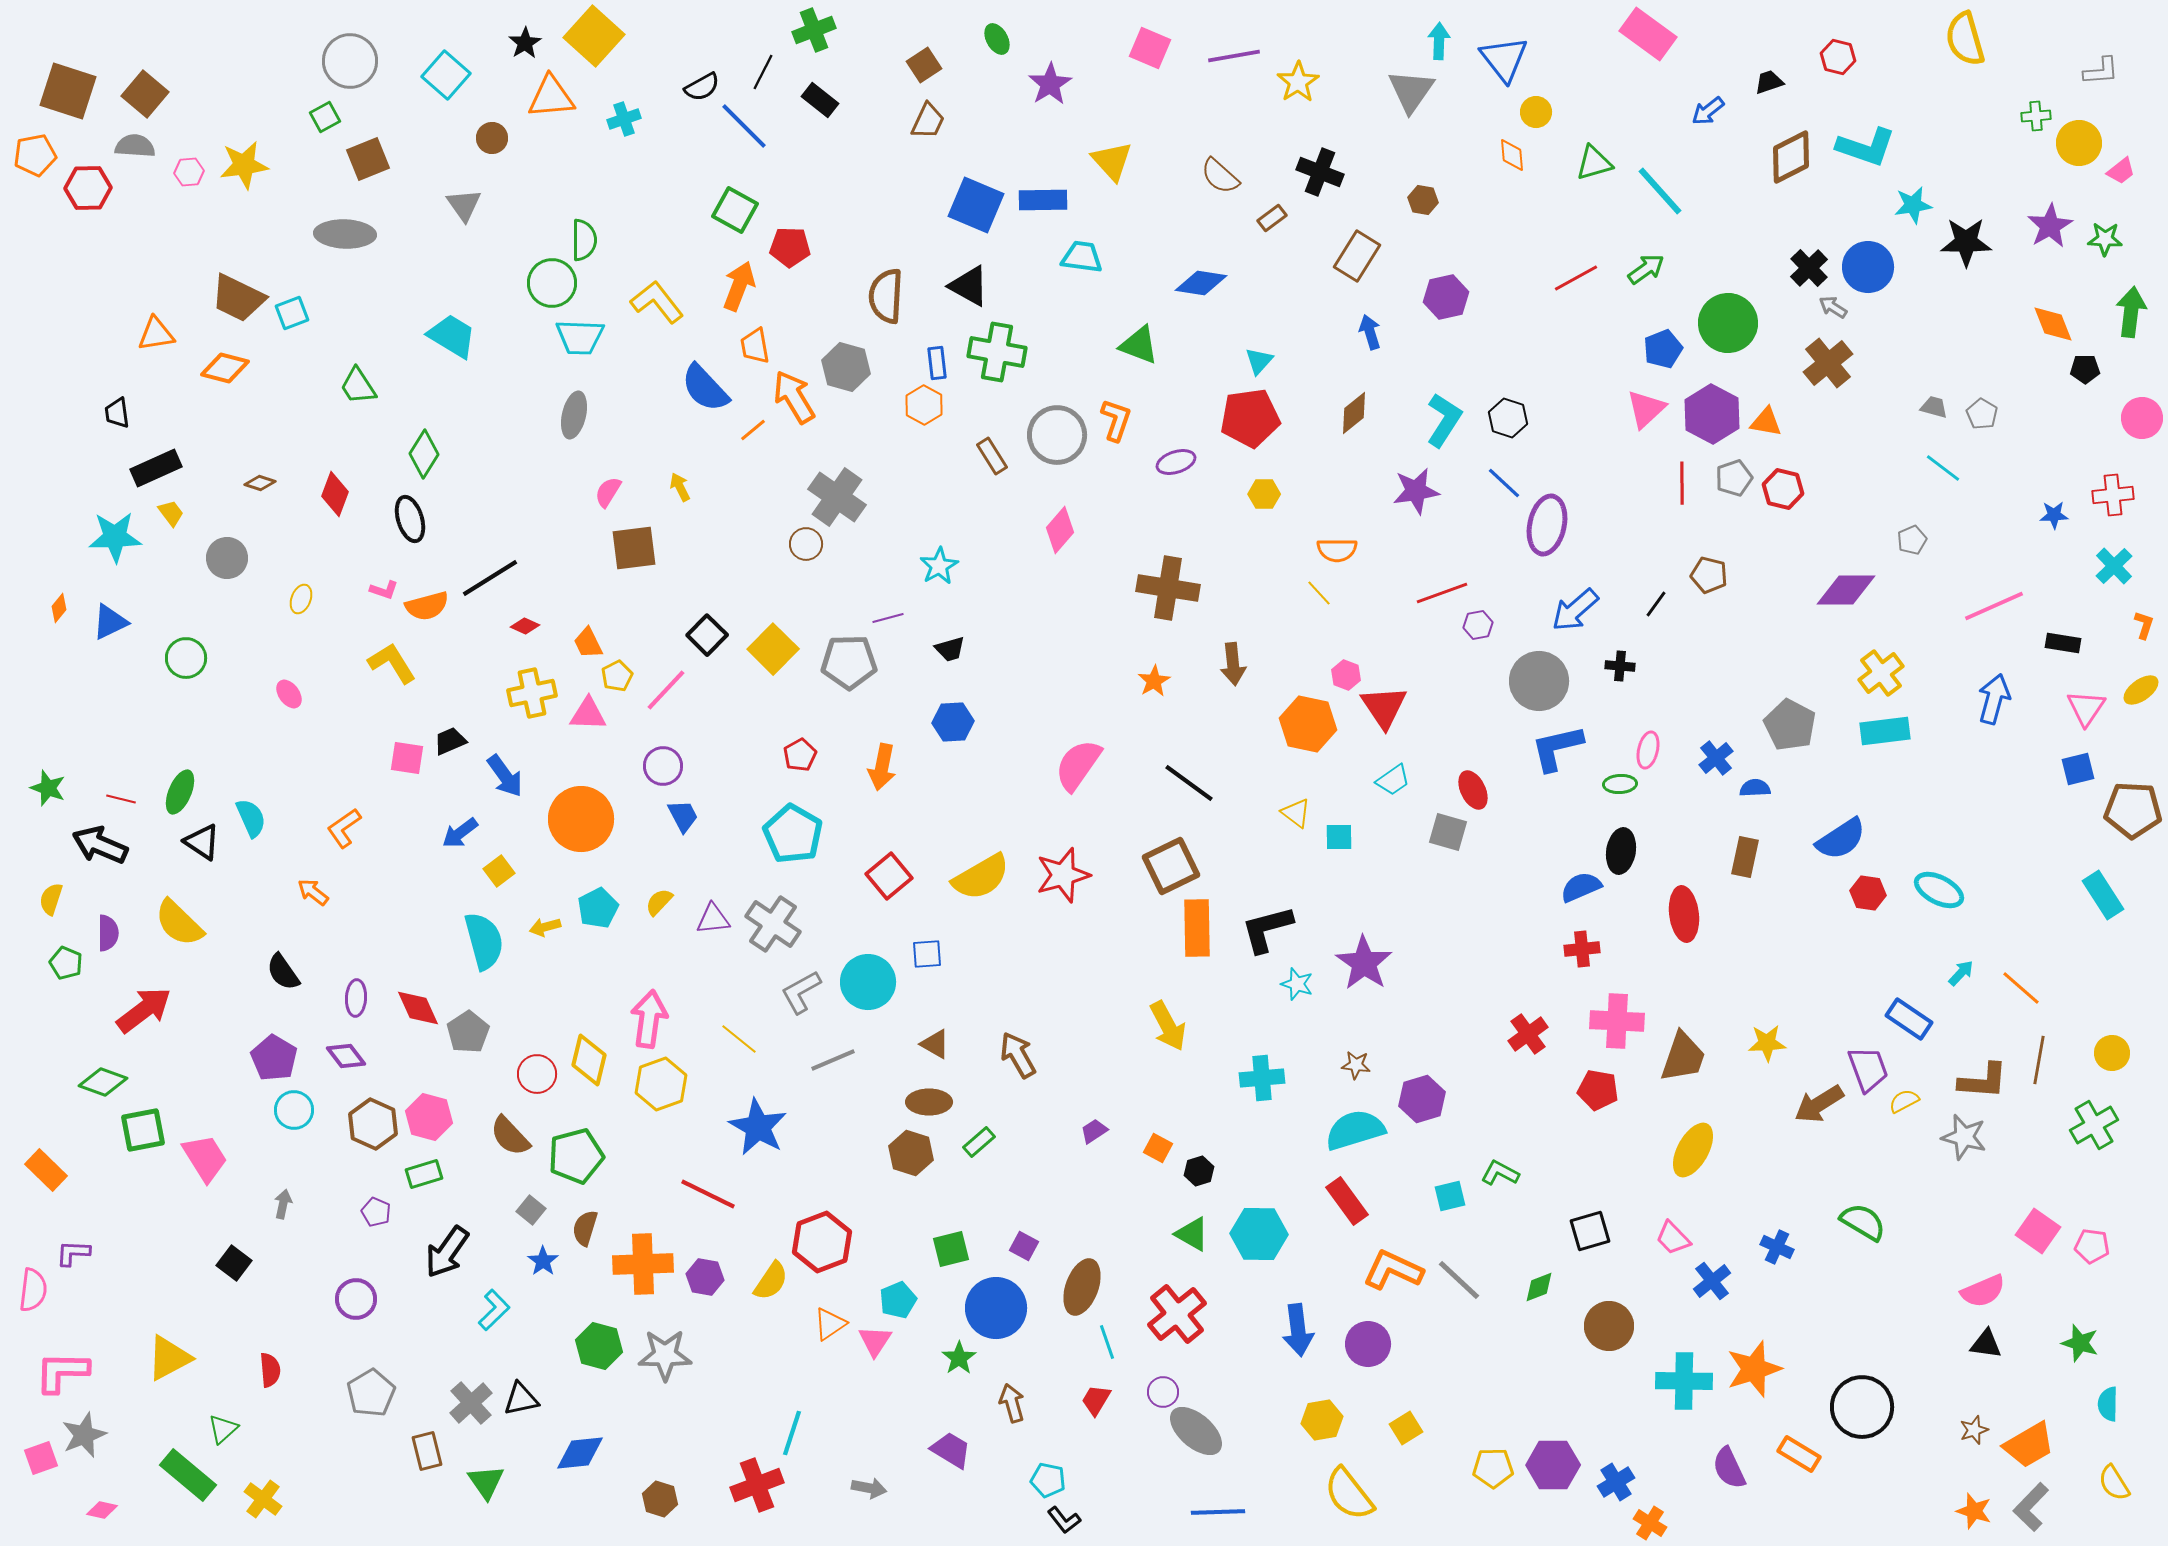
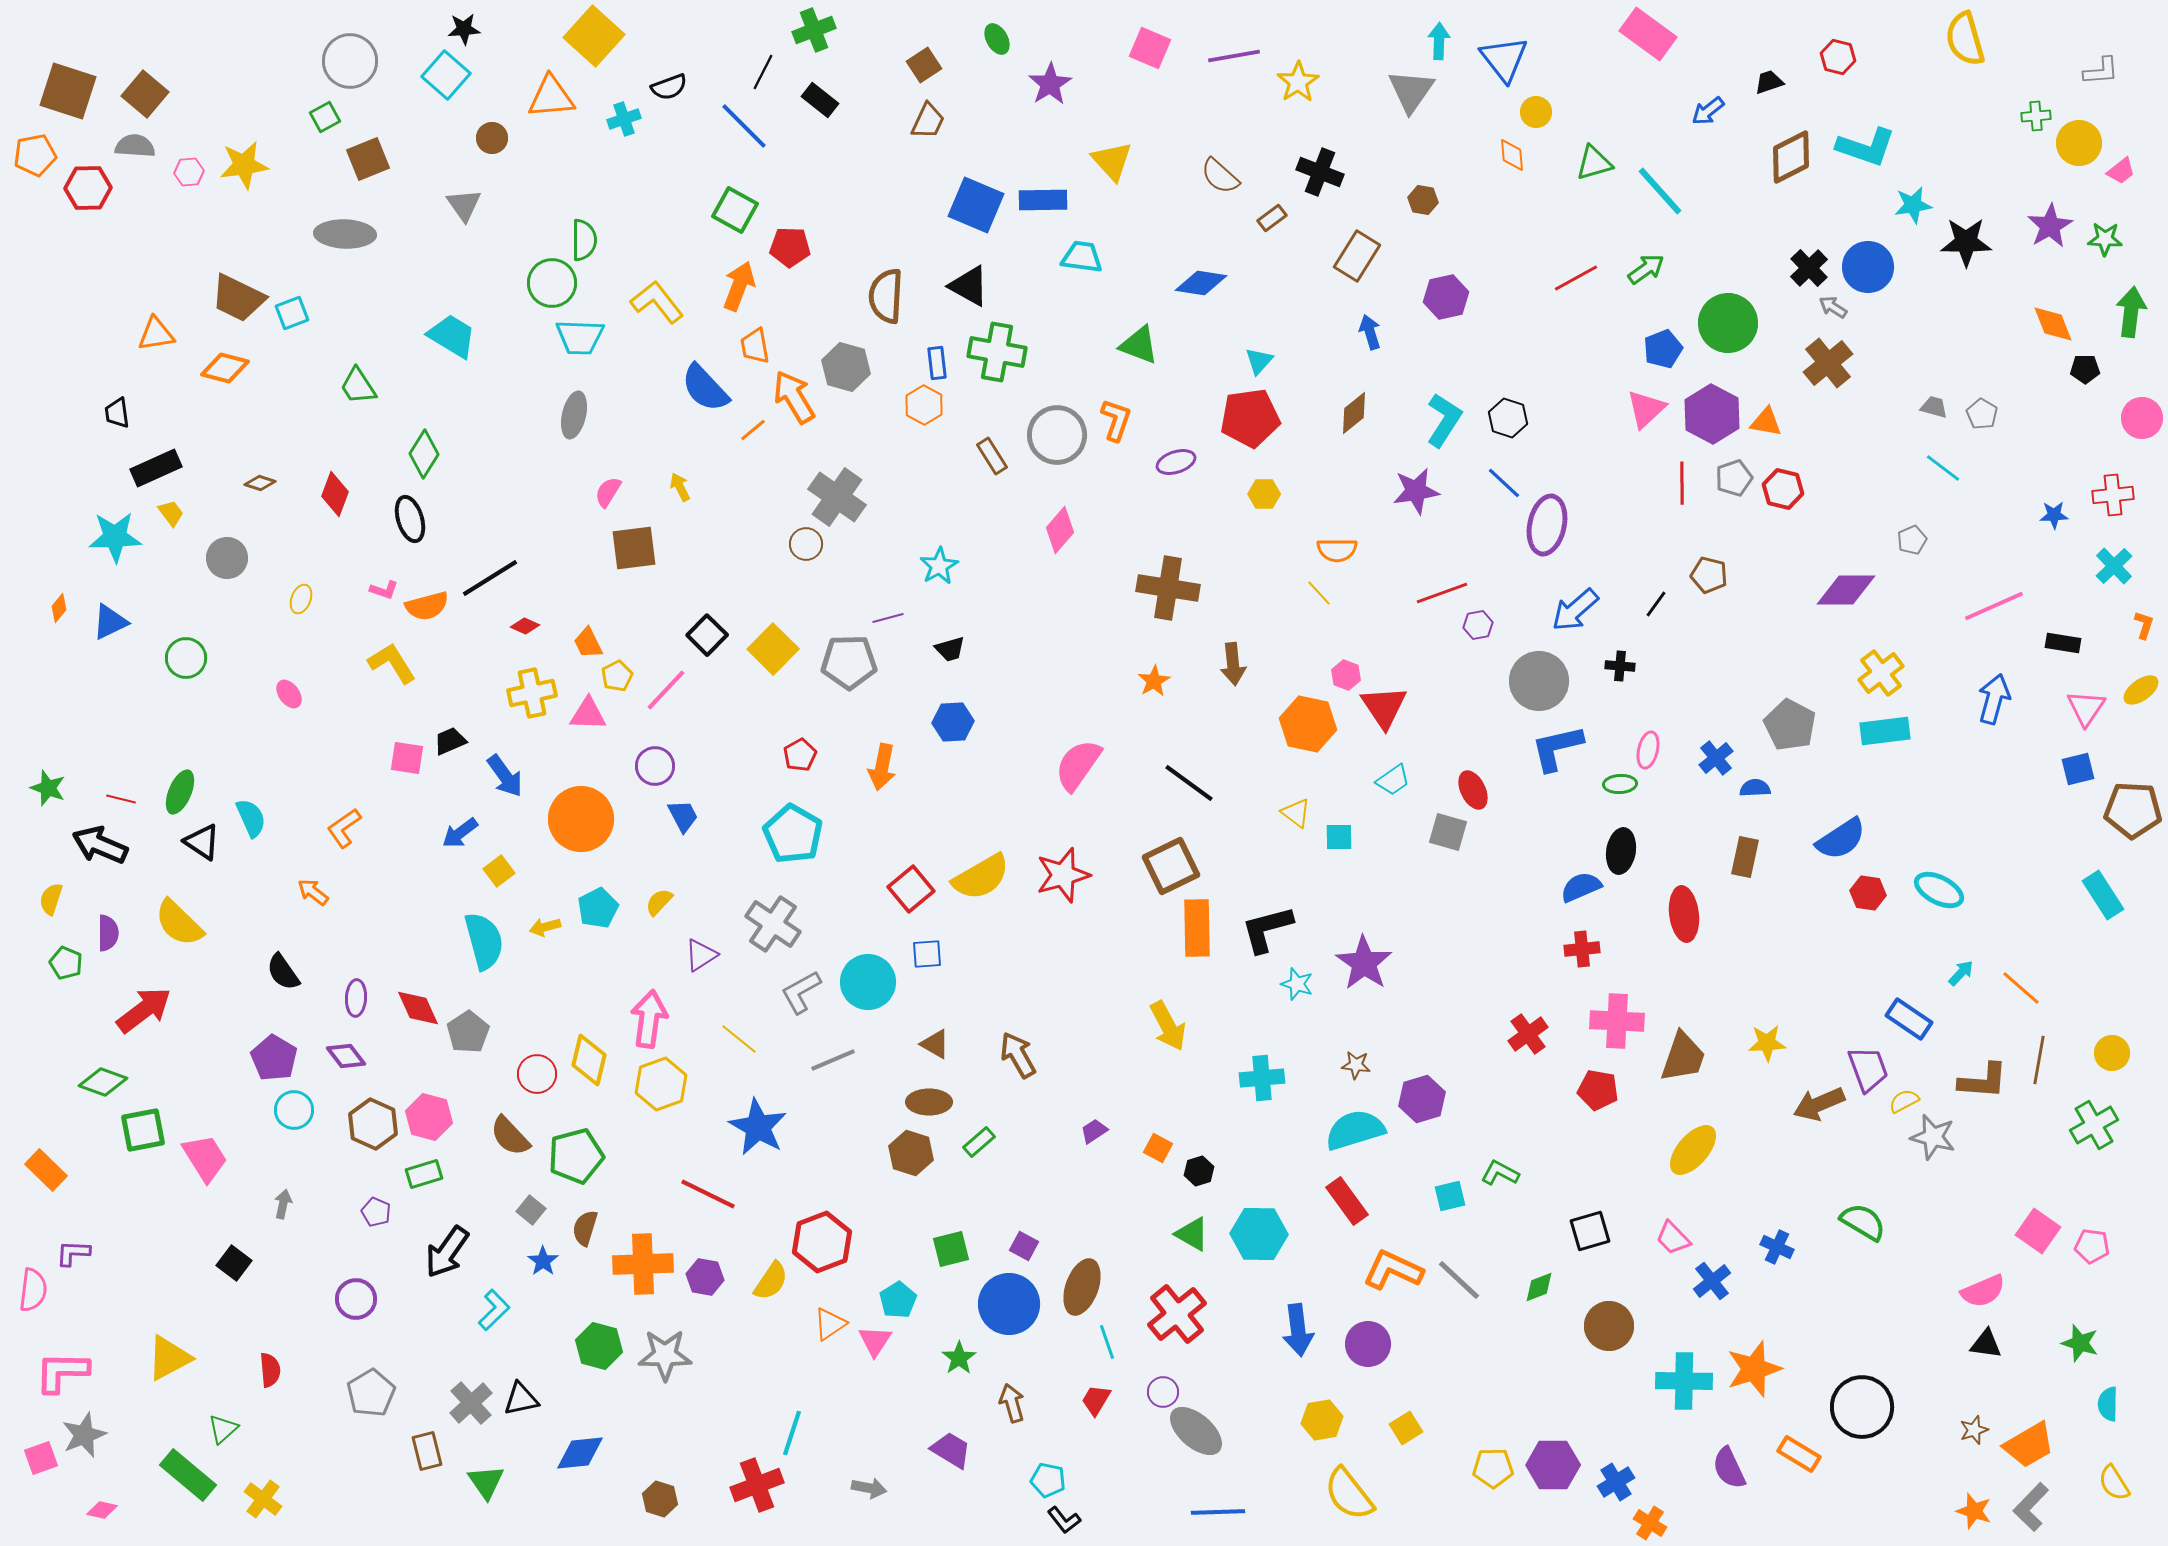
black star at (525, 43): moved 61 px left, 14 px up; rotated 28 degrees clockwise
black semicircle at (702, 87): moved 33 px left; rotated 9 degrees clockwise
purple circle at (663, 766): moved 8 px left
red square at (889, 876): moved 22 px right, 13 px down
purple triangle at (713, 919): moved 12 px left, 36 px down; rotated 27 degrees counterclockwise
brown arrow at (1819, 1104): rotated 9 degrees clockwise
gray star at (1964, 1137): moved 31 px left
yellow ellipse at (1693, 1150): rotated 12 degrees clockwise
cyan pentagon at (898, 1300): rotated 9 degrees counterclockwise
blue circle at (996, 1308): moved 13 px right, 4 px up
